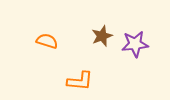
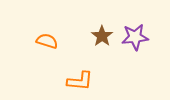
brown star: rotated 15 degrees counterclockwise
purple star: moved 7 px up
